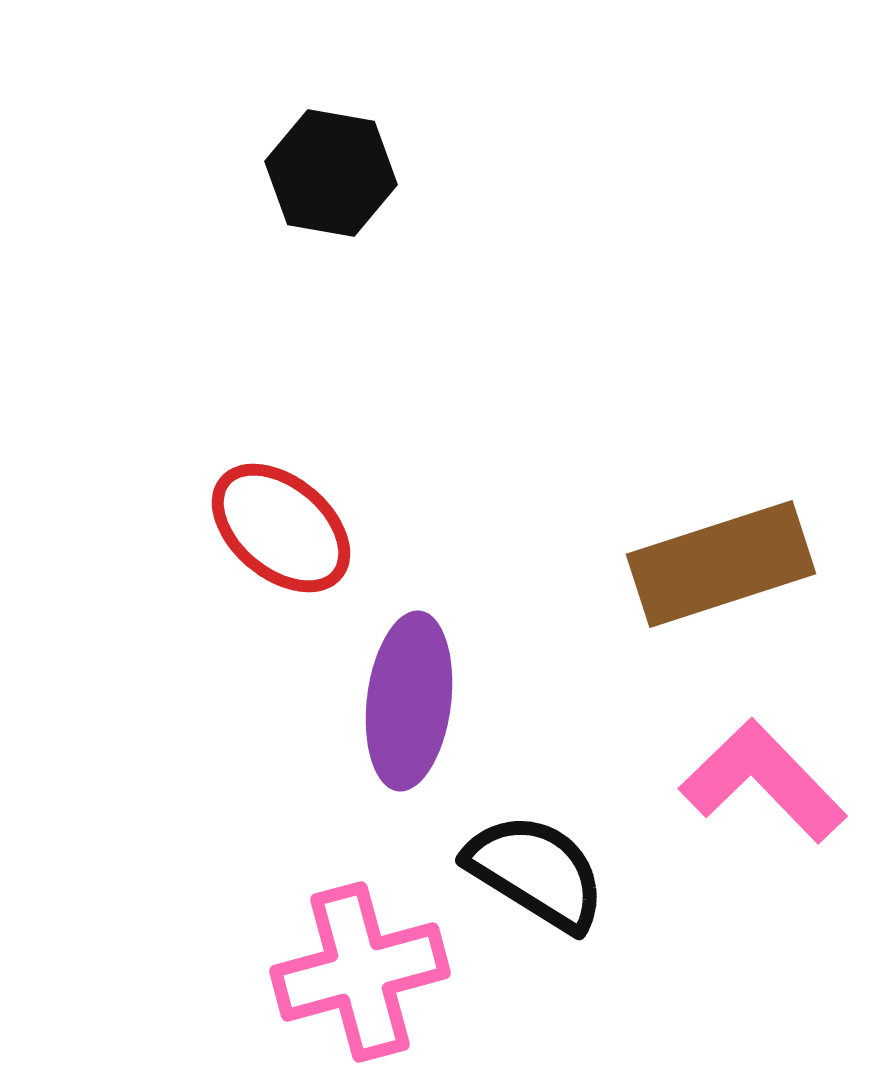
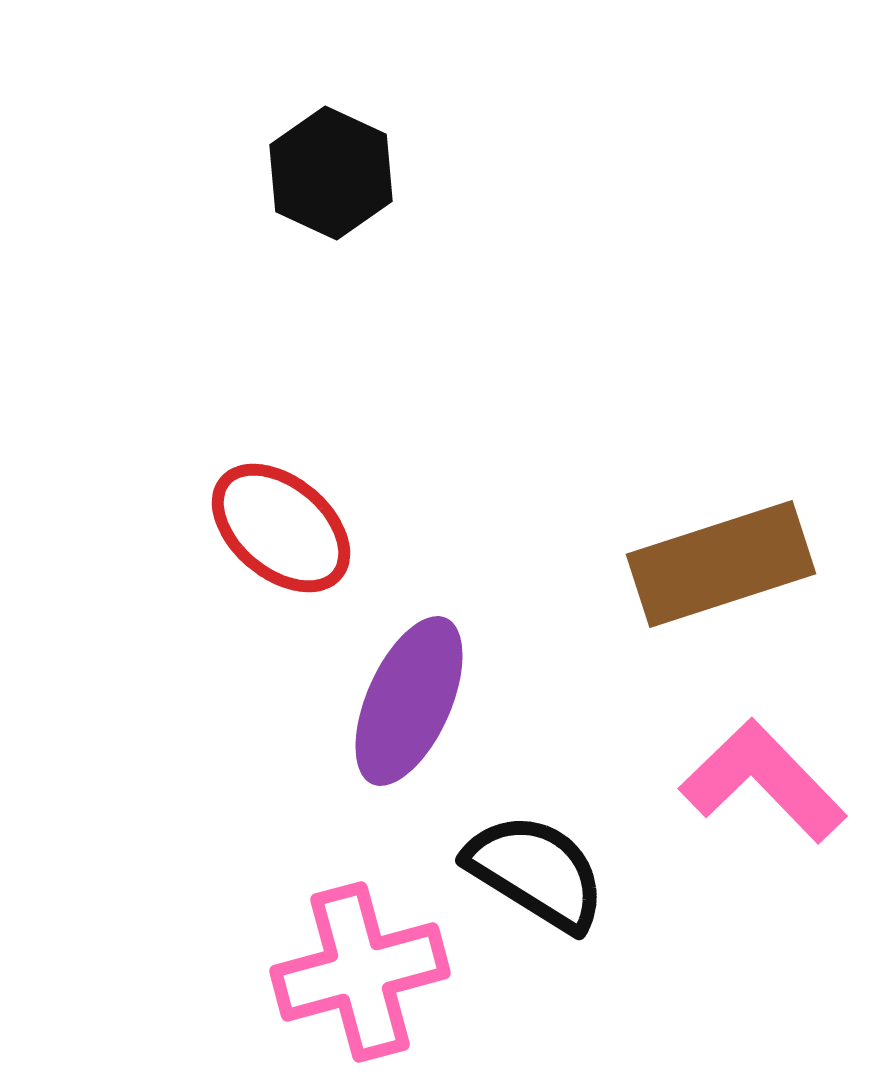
black hexagon: rotated 15 degrees clockwise
purple ellipse: rotated 17 degrees clockwise
